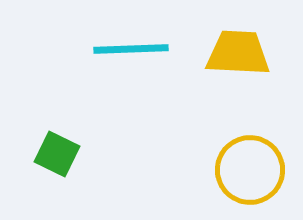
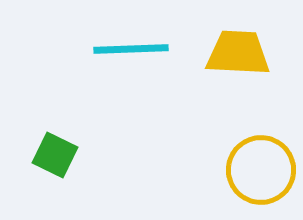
green square: moved 2 px left, 1 px down
yellow circle: moved 11 px right
